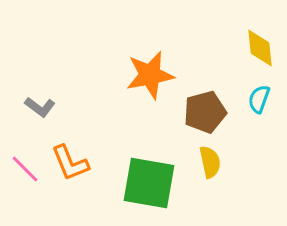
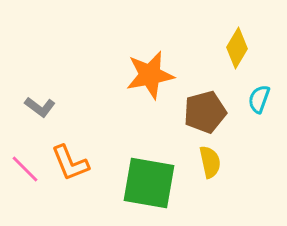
yellow diamond: moved 23 px left; rotated 36 degrees clockwise
